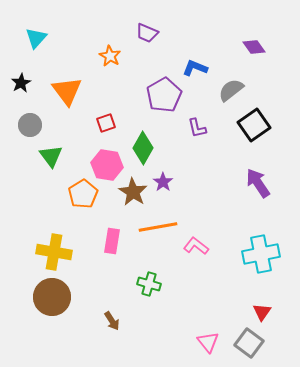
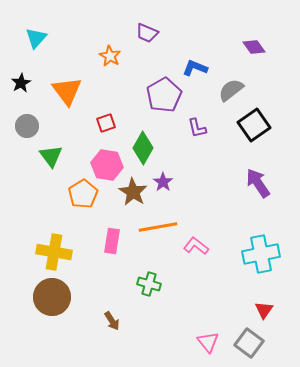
gray circle: moved 3 px left, 1 px down
red triangle: moved 2 px right, 2 px up
